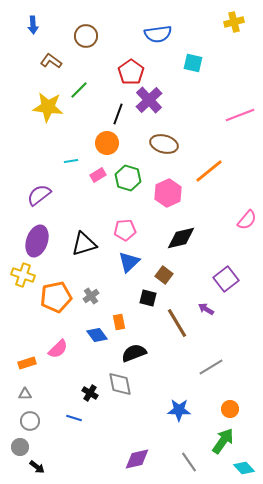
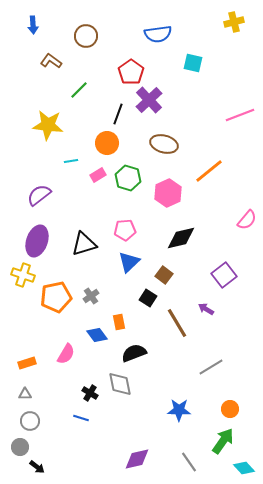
yellow star at (48, 107): moved 18 px down
purple square at (226, 279): moved 2 px left, 4 px up
black square at (148, 298): rotated 18 degrees clockwise
pink semicircle at (58, 349): moved 8 px right, 5 px down; rotated 15 degrees counterclockwise
blue line at (74, 418): moved 7 px right
